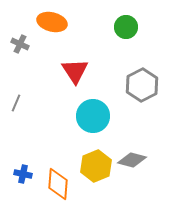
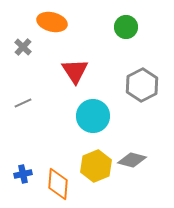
gray cross: moved 3 px right, 3 px down; rotated 18 degrees clockwise
gray line: moved 7 px right; rotated 42 degrees clockwise
blue cross: rotated 24 degrees counterclockwise
